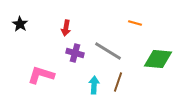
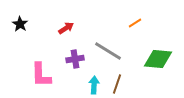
orange line: rotated 48 degrees counterclockwise
red arrow: rotated 133 degrees counterclockwise
purple cross: moved 6 px down; rotated 24 degrees counterclockwise
pink L-shape: rotated 108 degrees counterclockwise
brown line: moved 1 px left, 2 px down
